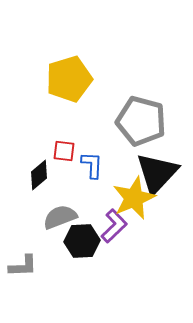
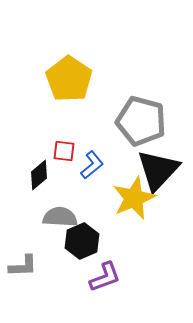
yellow pentagon: rotated 21 degrees counterclockwise
blue L-shape: rotated 48 degrees clockwise
black triangle: moved 1 px right, 3 px up
gray semicircle: rotated 24 degrees clockwise
purple L-shape: moved 9 px left, 51 px down; rotated 24 degrees clockwise
black hexagon: rotated 20 degrees counterclockwise
